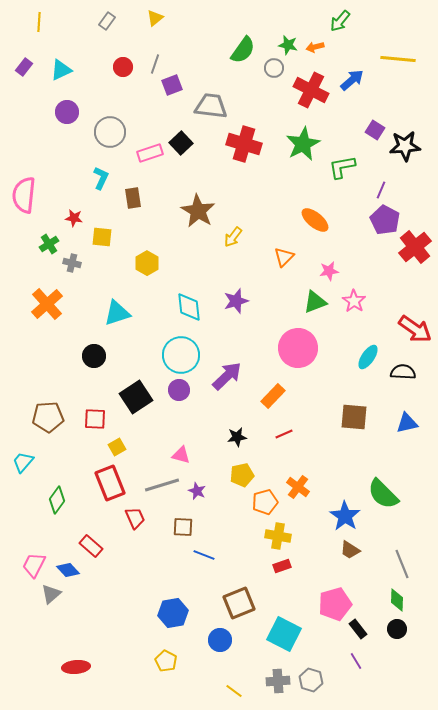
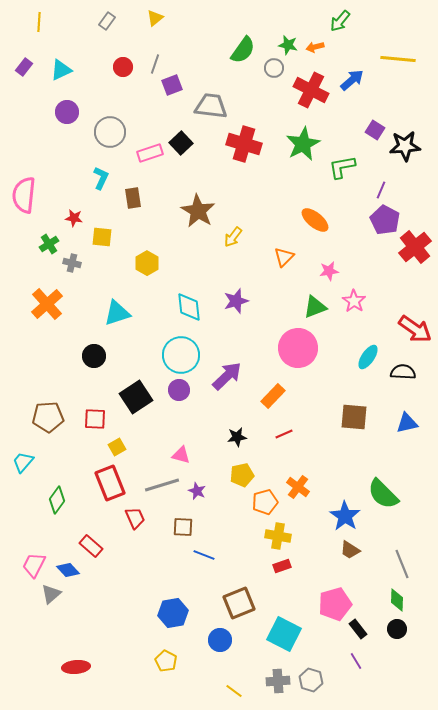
green triangle at (315, 302): moved 5 px down
